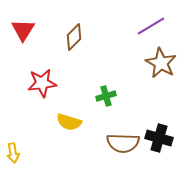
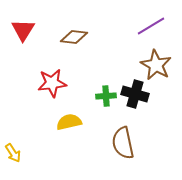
brown diamond: rotated 52 degrees clockwise
brown star: moved 5 px left, 2 px down
red star: moved 10 px right
green cross: rotated 12 degrees clockwise
yellow semicircle: rotated 150 degrees clockwise
black cross: moved 24 px left, 44 px up
brown semicircle: rotated 76 degrees clockwise
yellow arrow: rotated 24 degrees counterclockwise
